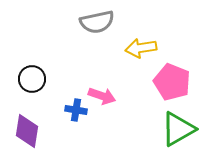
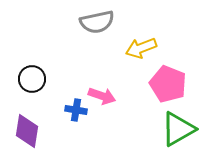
yellow arrow: rotated 12 degrees counterclockwise
pink pentagon: moved 4 px left, 2 px down
